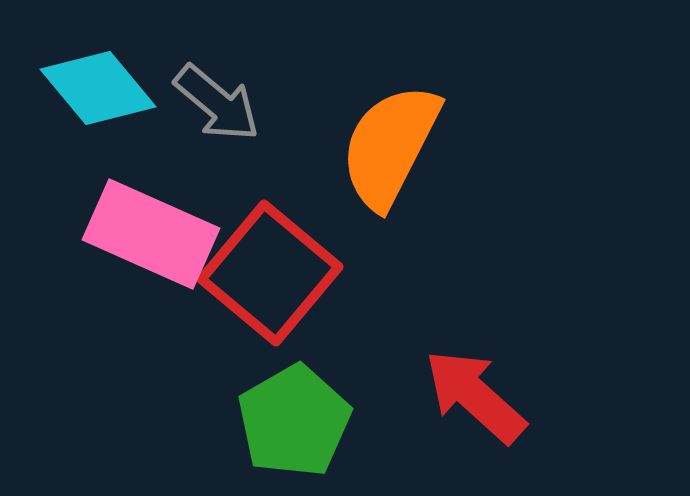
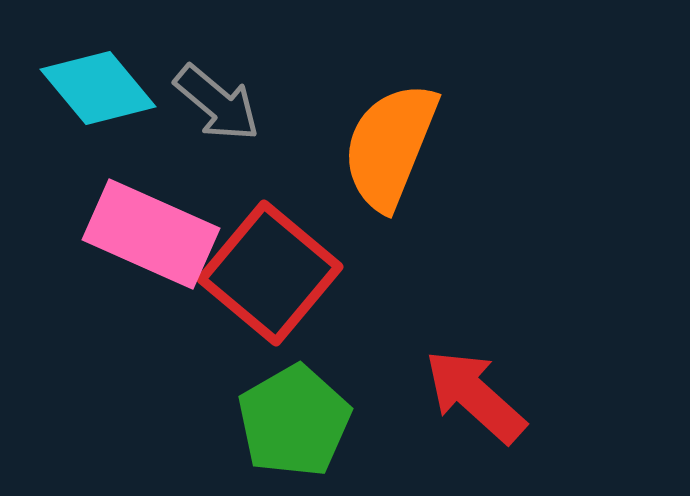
orange semicircle: rotated 5 degrees counterclockwise
